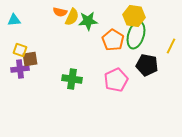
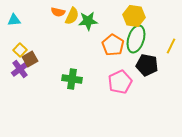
orange semicircle: moved 2 px left
yellow semicircle: moved 1 px up
green ellipse: moved 4 px down
orange pentagon: moved 5 px down
yellow square: rotated 24 degrees clockwise
brown square: rotated 21 degrees counterclockwise
purple cross: rotated 30 degrees counterclockwise
pink pentagon: moved 4 px right, 2 px down
